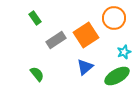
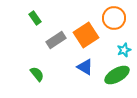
cyan star: moved 2 px up
blue triangle: rotated 48 degrees counterclockwise
green ellipse: moved 1 px up
